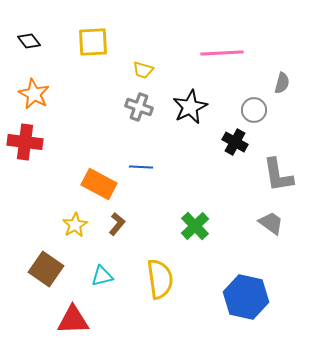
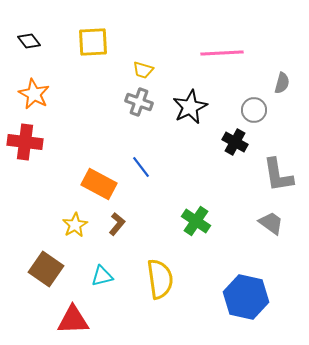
gray cross: moved 5 px up
blue line: rotated 50 degrees clockwise
green cross: moved 1 px right, 5 px up; rotated 12 degrees counterclockwise
